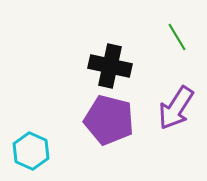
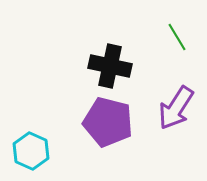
purple pentagon: moved 1 px left, 2 px down
